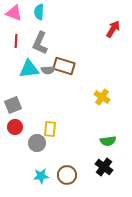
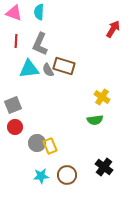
gray L-shape: moved 1 px down
gray semicircle: rotated 64 degrees clockwise
yellow rectangle: moved 17 px down; rotated 28 degrees counterclockwise
green semicircle: moved 13 px left, 21 px up
